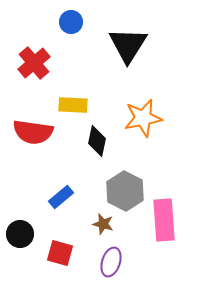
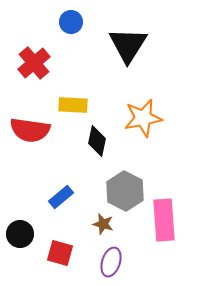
red semicircle: moved 3 px left, 2 px up
